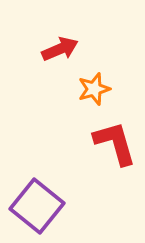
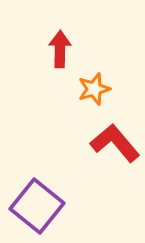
red arrow: rotated 66 degrees counterclockwise
red L-shape: rotated 24 degrees counterclockwise
